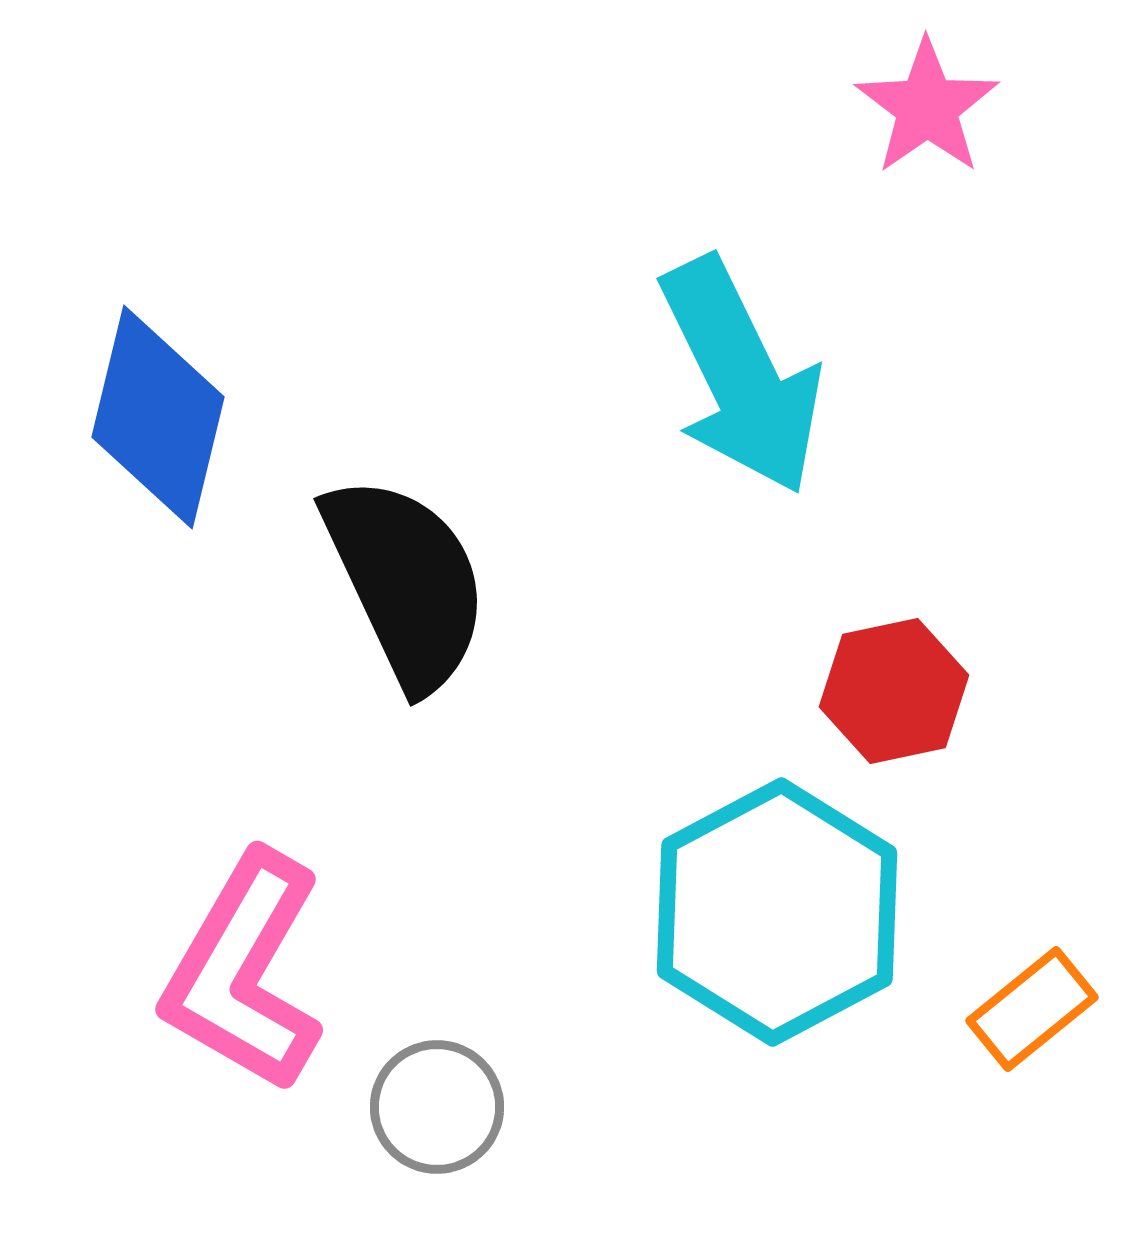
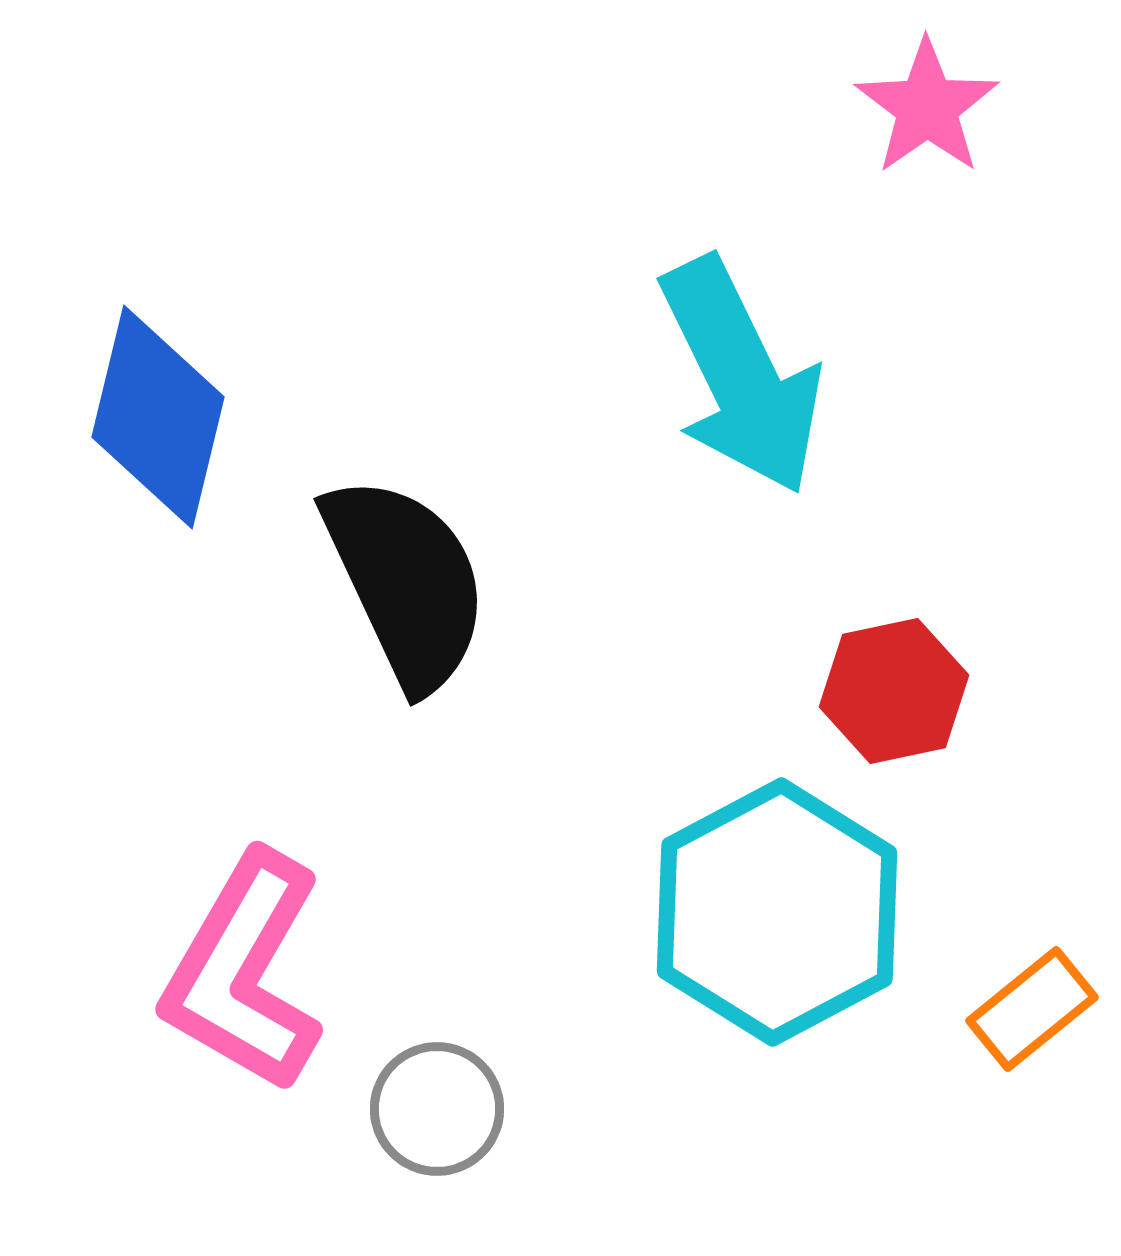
gray circle: moved 2 px down
